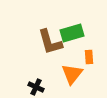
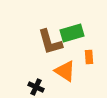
orange triangle: moved 7 px left, 3 px up; rotated 35 degrees counterclockwise
